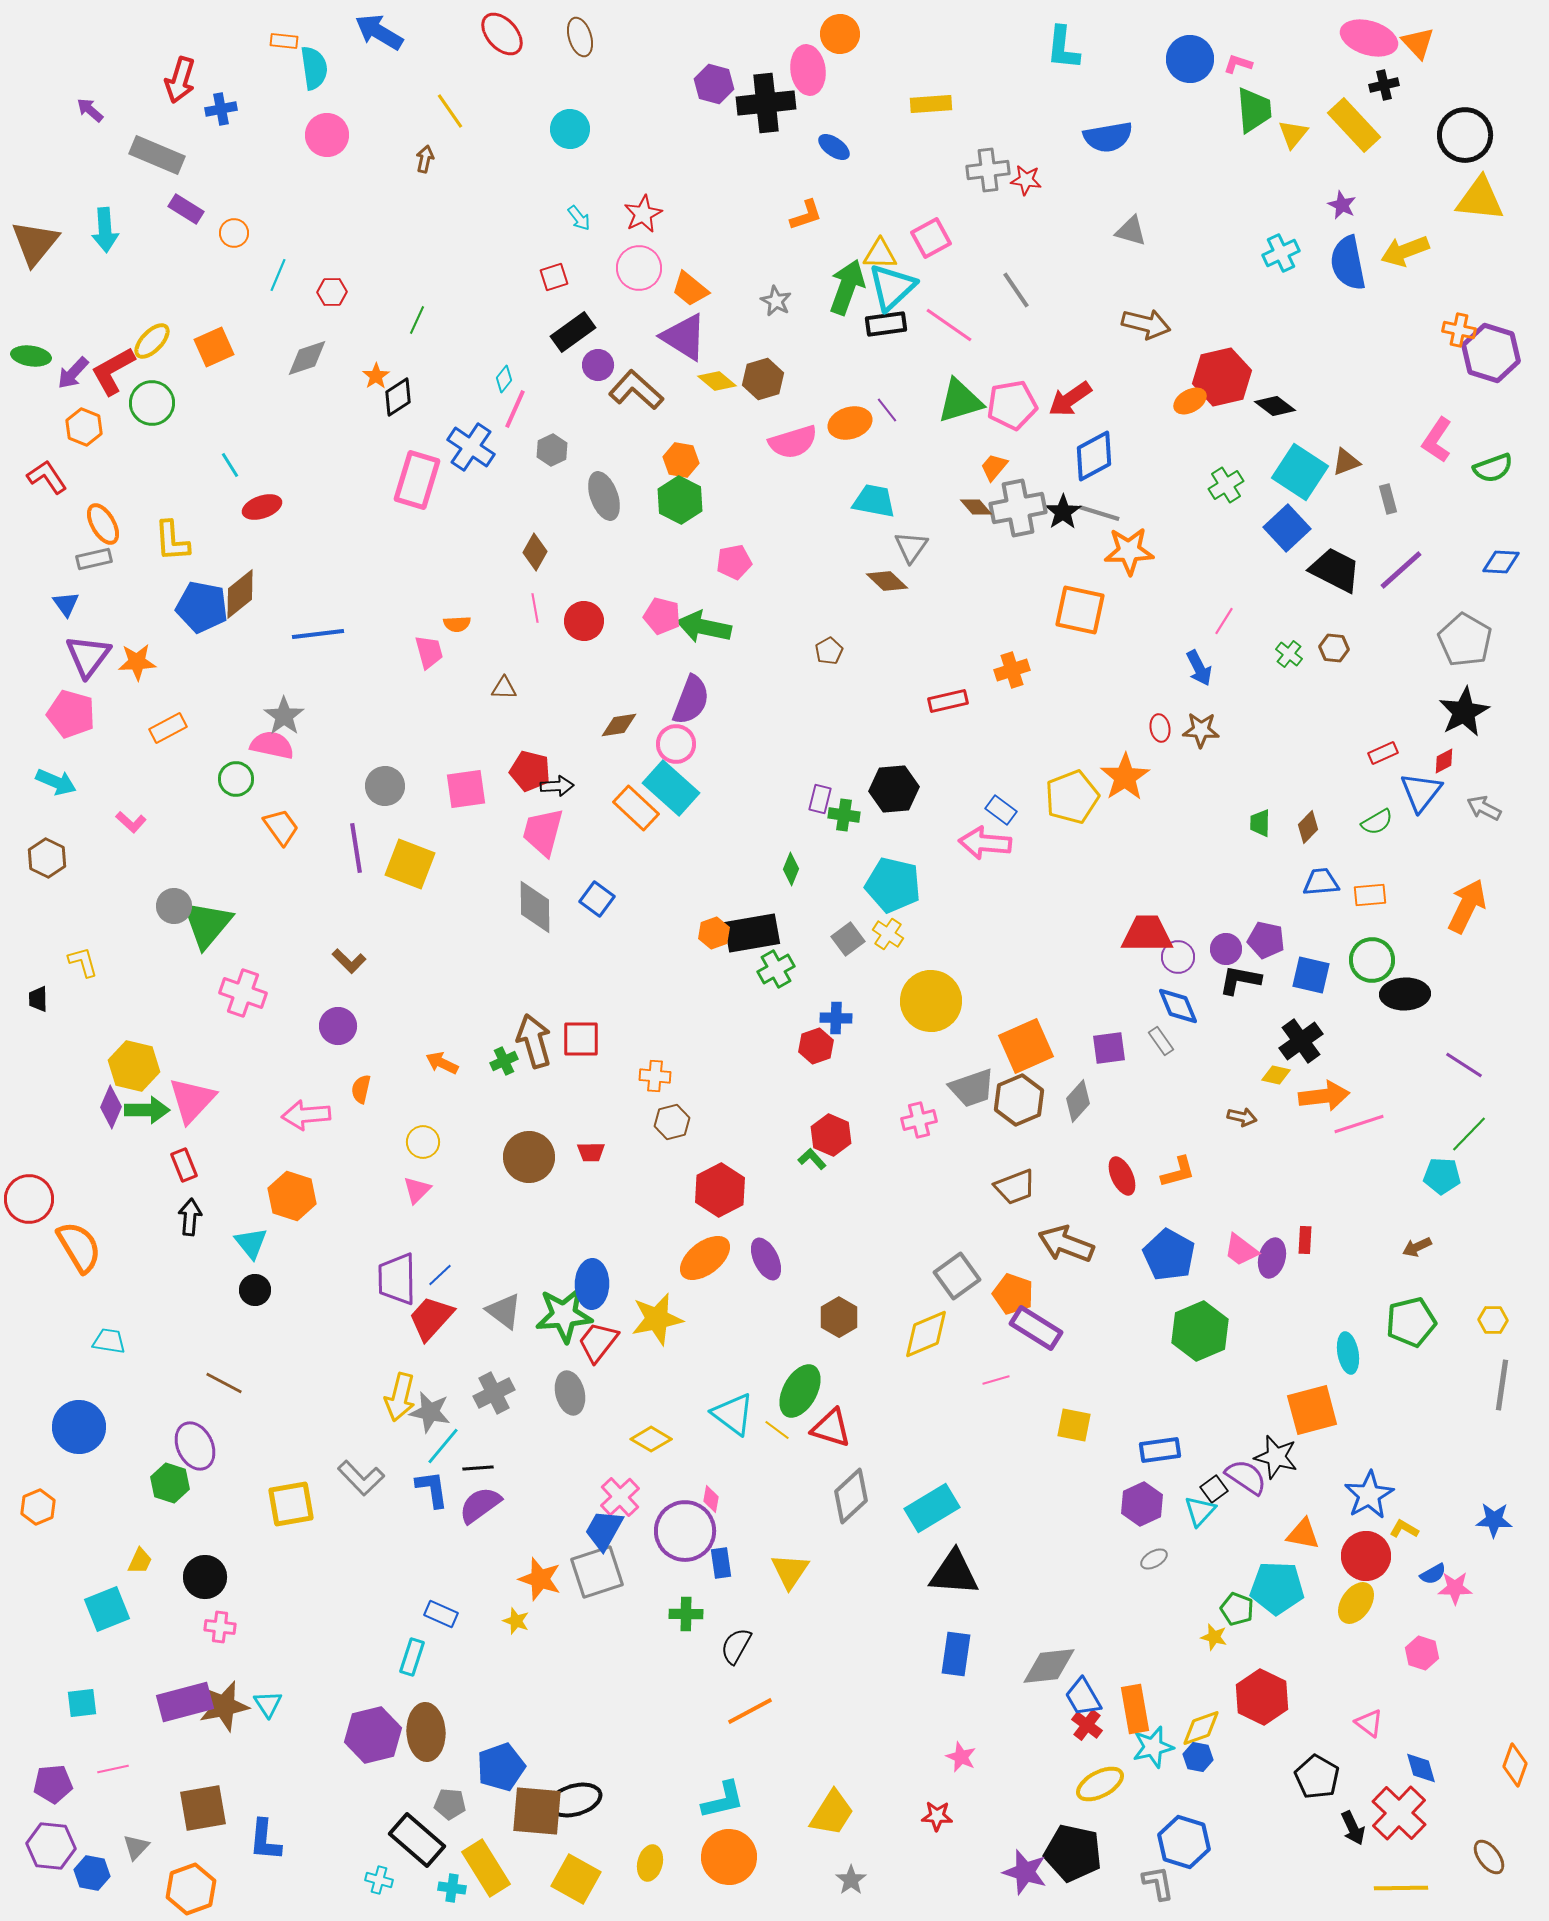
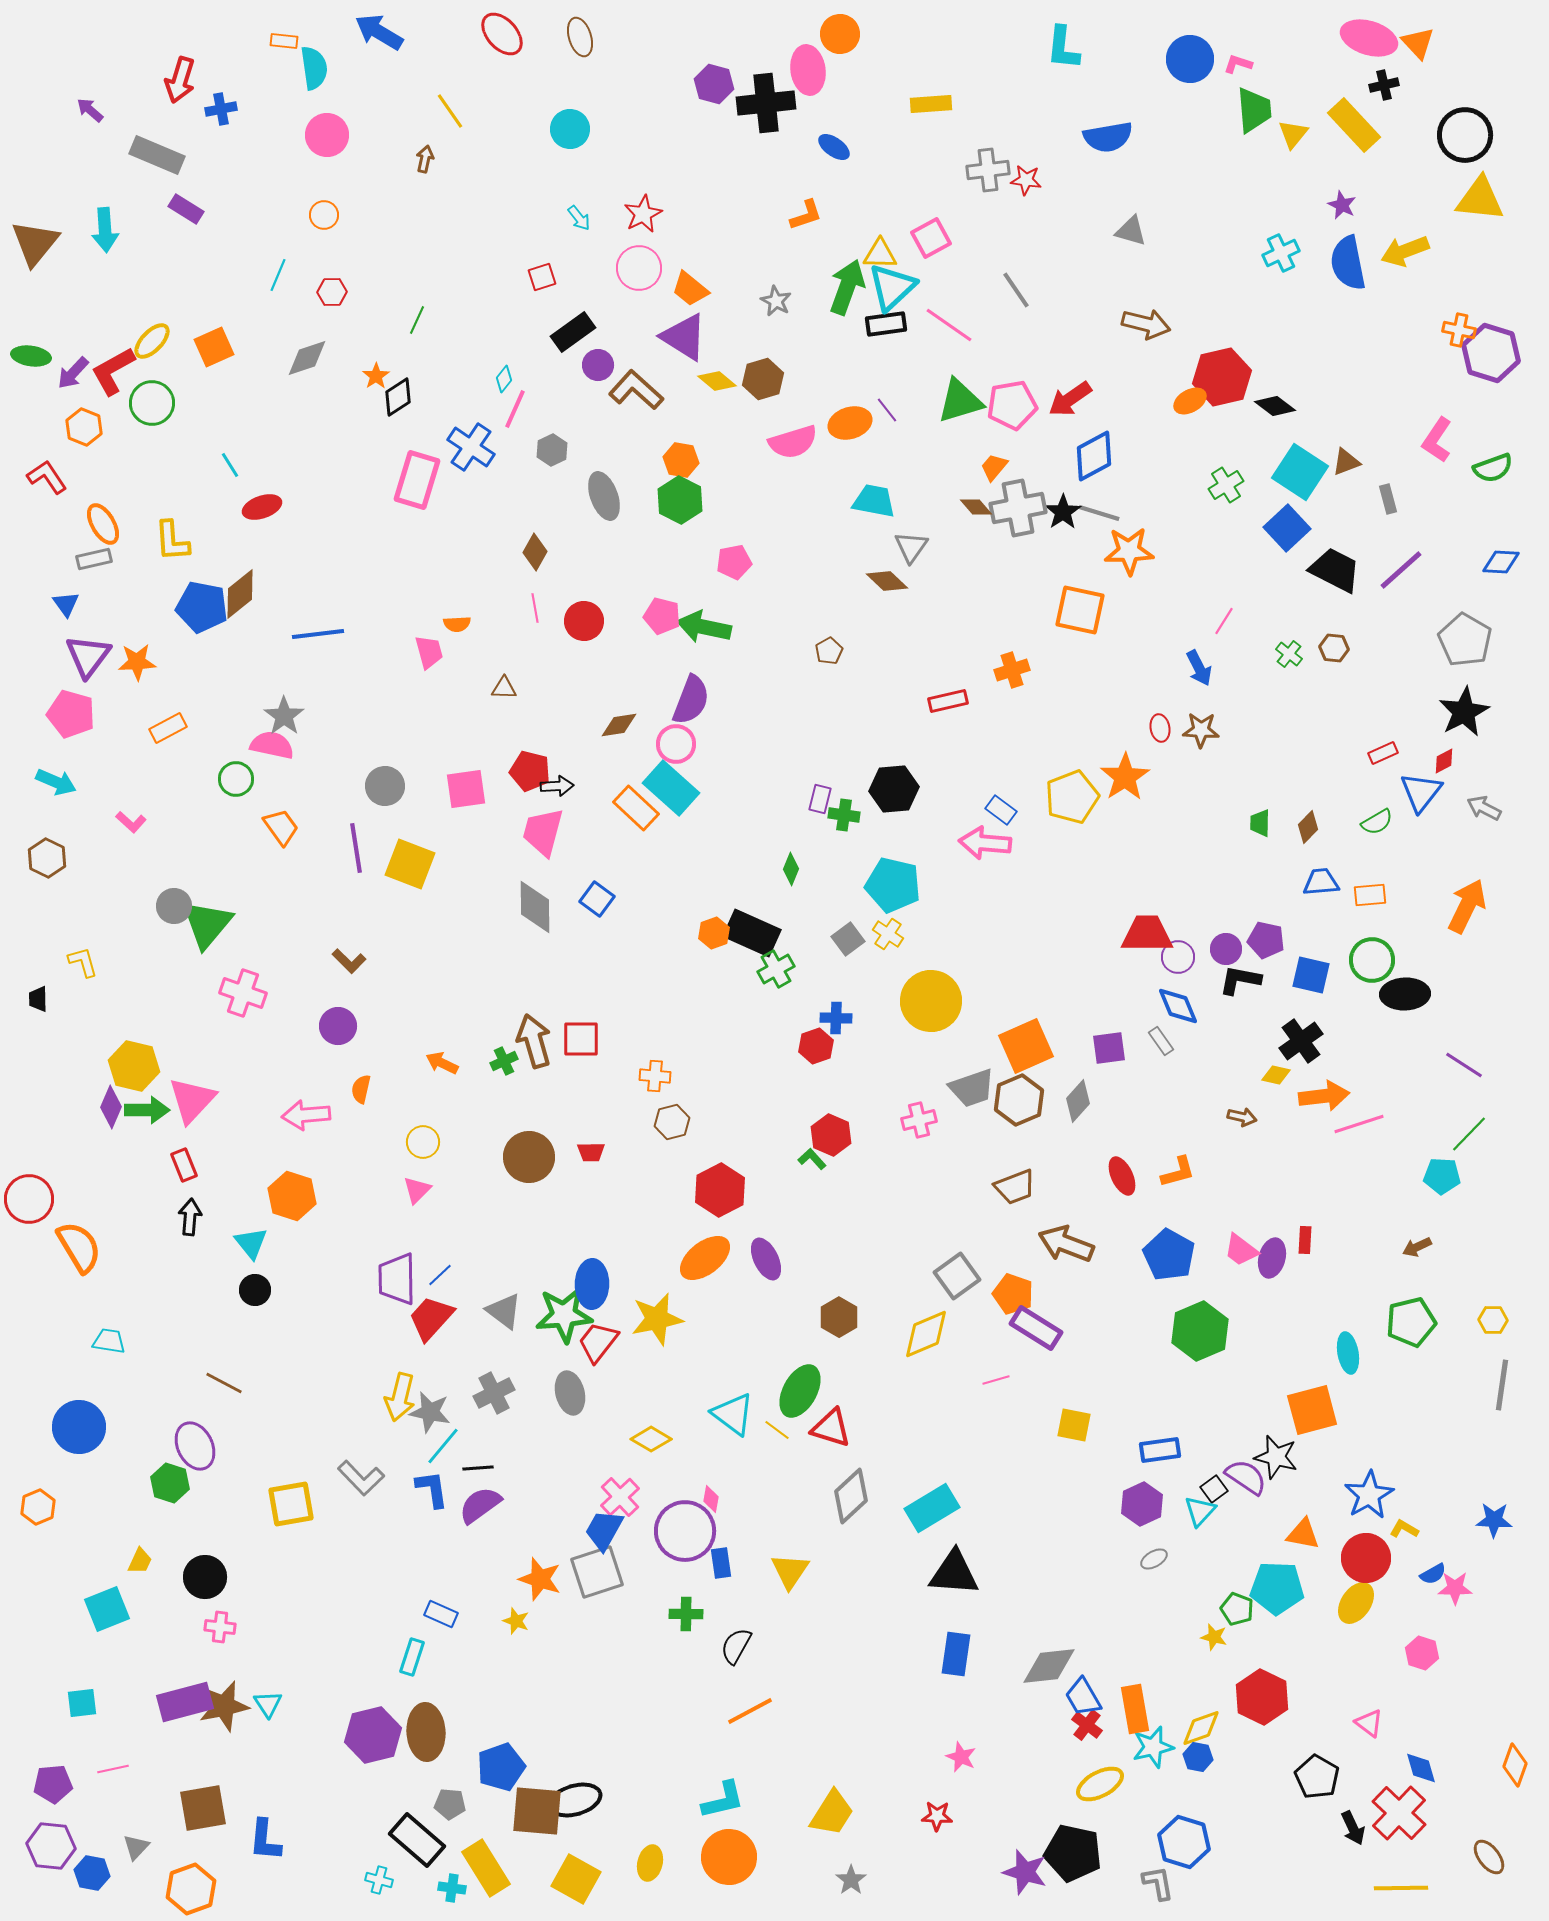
orange circle at (234, 233): moved 90 px right, 18 px up
red square at (554, 277): moved 12 px left
black rectangle at (752, 933): rotated 34 degrees clockwise
red circle at (1366, 1556): moved 2 px down
